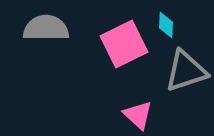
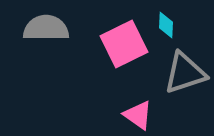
gray triangle: moved 1 px left, 2 px down
pink triangle: rotated 8 degrees counterclockwise
